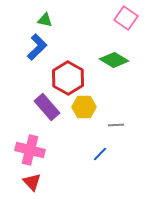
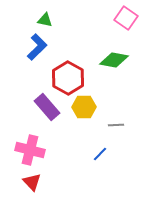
green diamond: rotated 20 degrees counterclockwise
